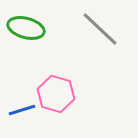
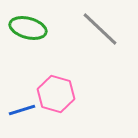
green ellipse: moved 2 px right
